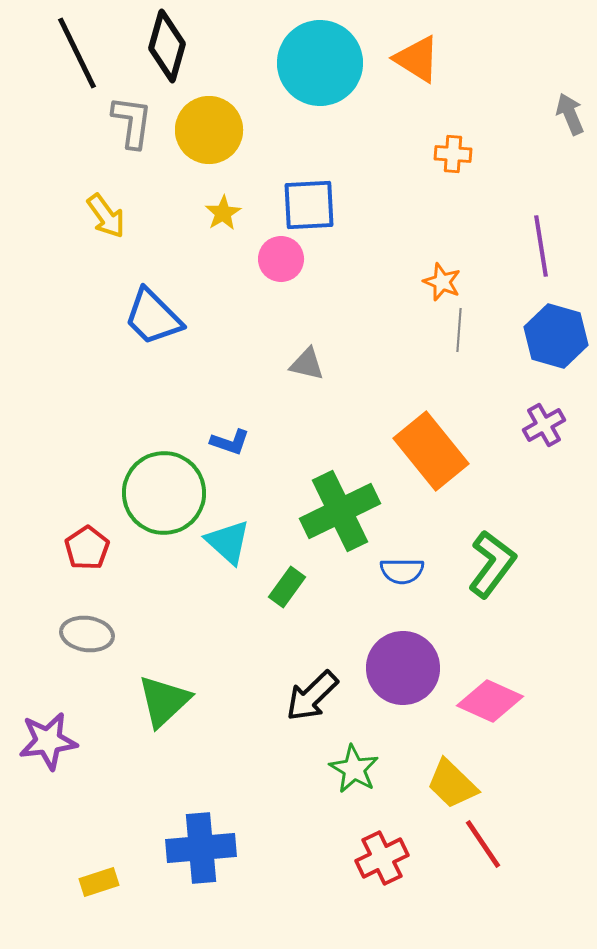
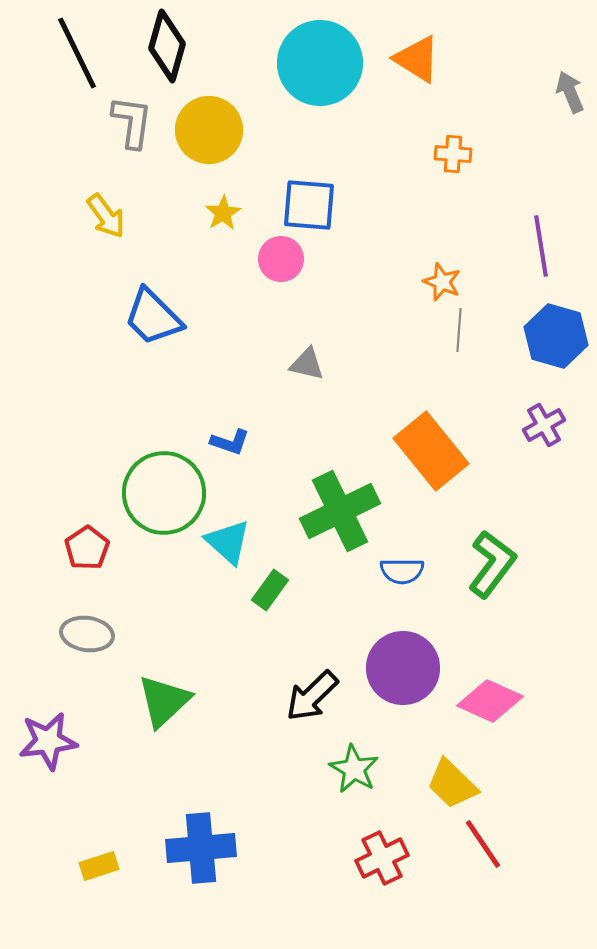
gray arrow: moved 22 px up
blue square: rotated 8 degrees clockwise
green rectangle: moved 17 px left, 3 px down
yellow rectangle: moved 16 px up
